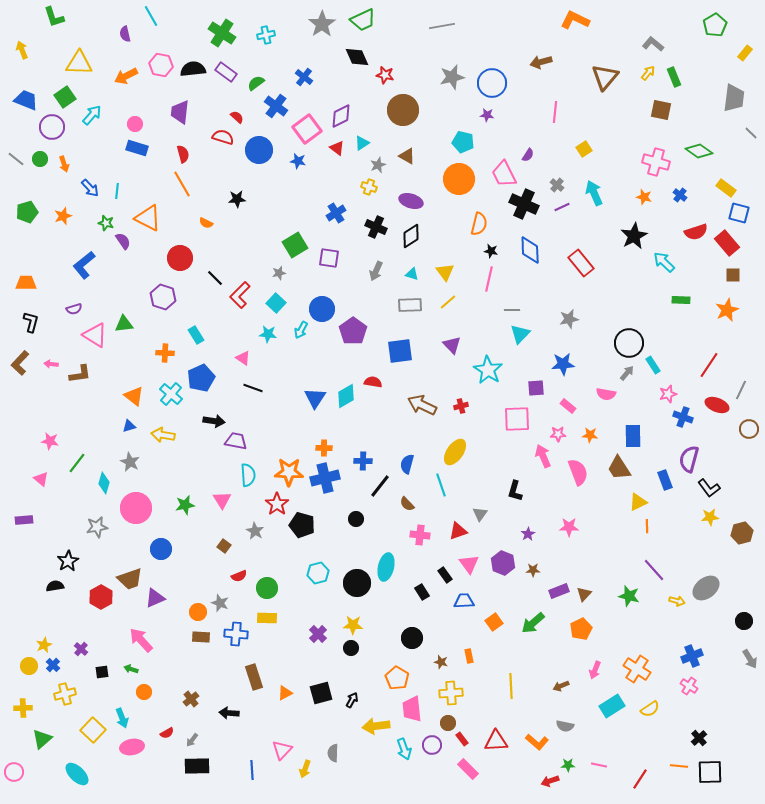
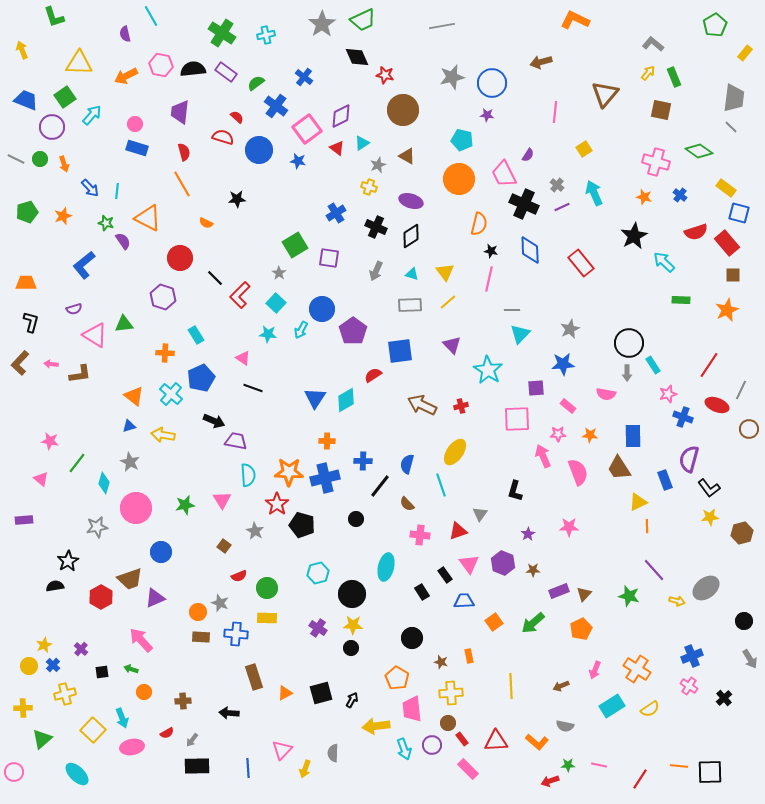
brown triangle at (605, 77): moved 17 px down
gray line at (751, 133): moved 20 px left, 6 px up
cyan pentagon at (463, 142): moved 1 px left, 2 px up
red semicircle at (183, 154): moved 1 px right, 2 px up
gray line at (16, 159): rotated 12 degrees counterclockwise
gray star at (279, 273): rotated 24 degrees counterclockwise
gray star at (569, 319): moved 1 px right, 10 px down; rotated 12 degrees counterclockwise
gray arrow at (627, 373): rotated 140 degrees clockwise
red semicircle at (373, 382): moved 7 px up; rotated 42 degrees counterclockwise
cyan diamond at (346, 396): moved 4 px down
black arrow at (214, 421): rotated 15 degrees clockwise
orange cross at (324, 448): moved 3 px right, 7 px up
blue circle at (161, 549): moved 3 px down
black circle at (357, 583): moved 5 px left, 11 px down
purple cross at (318, 634): moved 6 px up; rotated 12 degrees counterclockwise
brown cross at (191, 699): moved 8 px left, 2 px down; rotated 35 degrees clockwise
black cross at (699, 738): moved 25 px right, 40 px up
blue line at (252, 770): moved 4 px left, 2 px up
